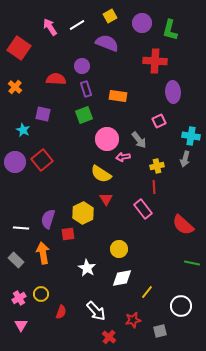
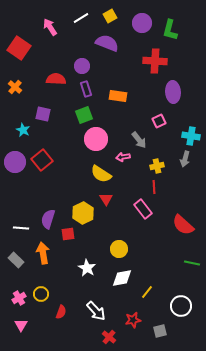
white line at (77, 25): moved 4 px right, 7 px up
pink circle at (107, 139): moved 11 px left
